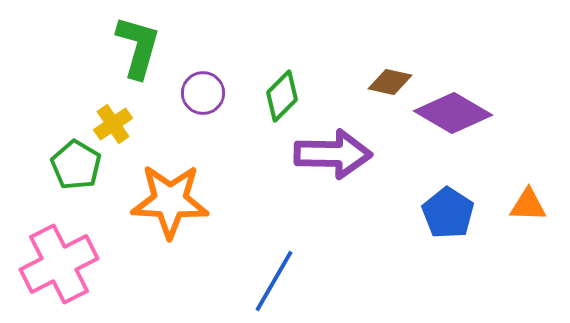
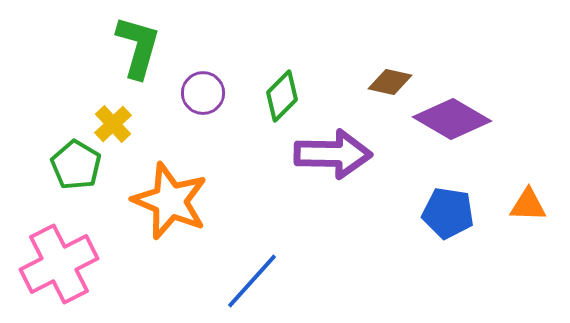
purple diamond: moved 1 px left, 6 px down
yellow cross: rotated 9 degrees counterclockwise
orange star: rotated 20 degrees clockwise
blue pentagon: rotated 24 degrees counterclockwise
blue line: moved 22 px left; rotated 12 degrees clockwise
